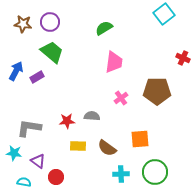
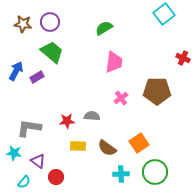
orange square: moved 1 px left, 4 px down; rotated 30 degrees counterclockwise
cyan semicircle: rotated 120 degrees clockwise
